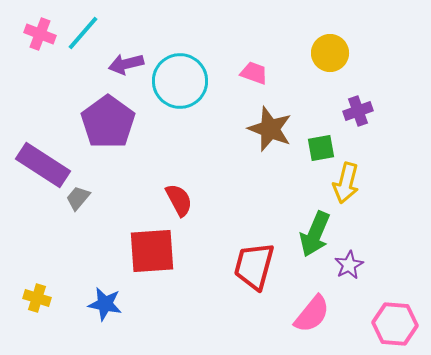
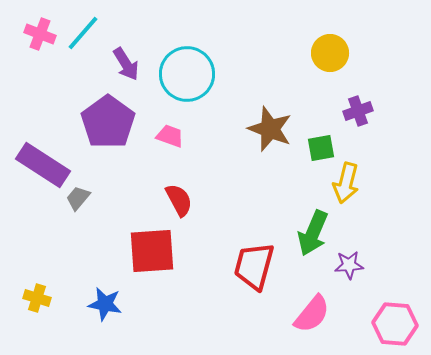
purple arrow: rotated 108 degrees counterclockwise
pink trapezoid: moved 84 px left, 63 px down
cyan circle: moved 7 px right, 7 px up
green arrow: moved 2 px left, 1 px up
purple star: rotated 24 degrees clockwise
